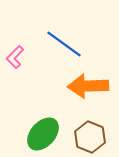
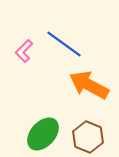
pink L-shape: moved 9 px right, 6 px up
orange arrow: moved 1 px right, 1 px up; rotated 30 degrees clockwise
brown hexagon: moved 2 px left
